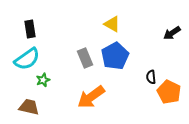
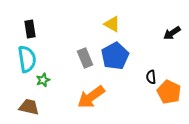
cyan semicircle: rotated 64 degrees counterclockwise
